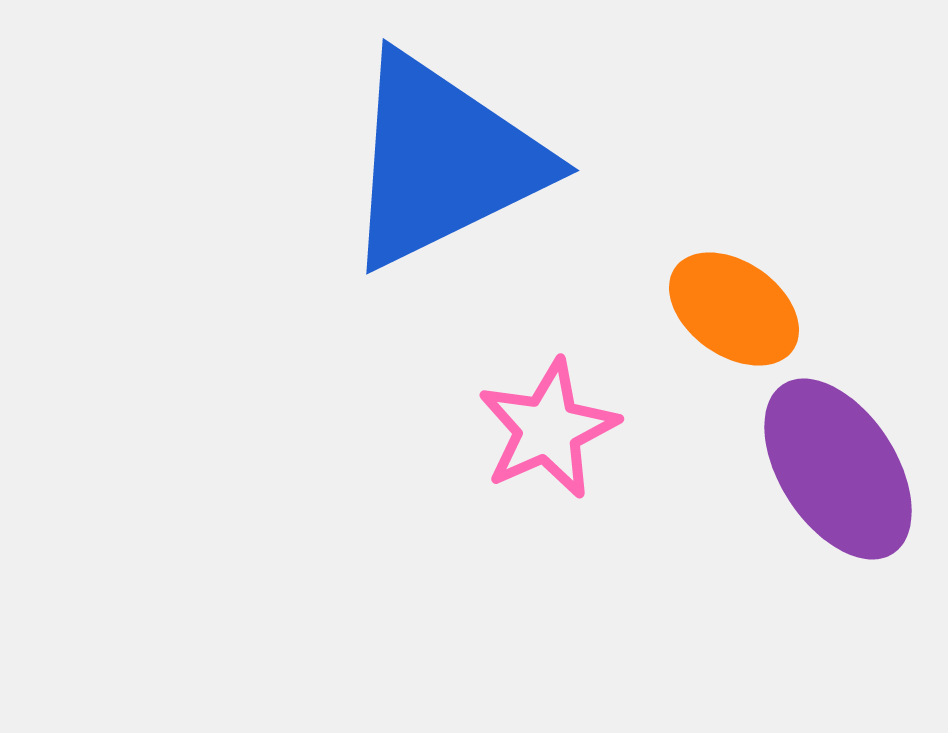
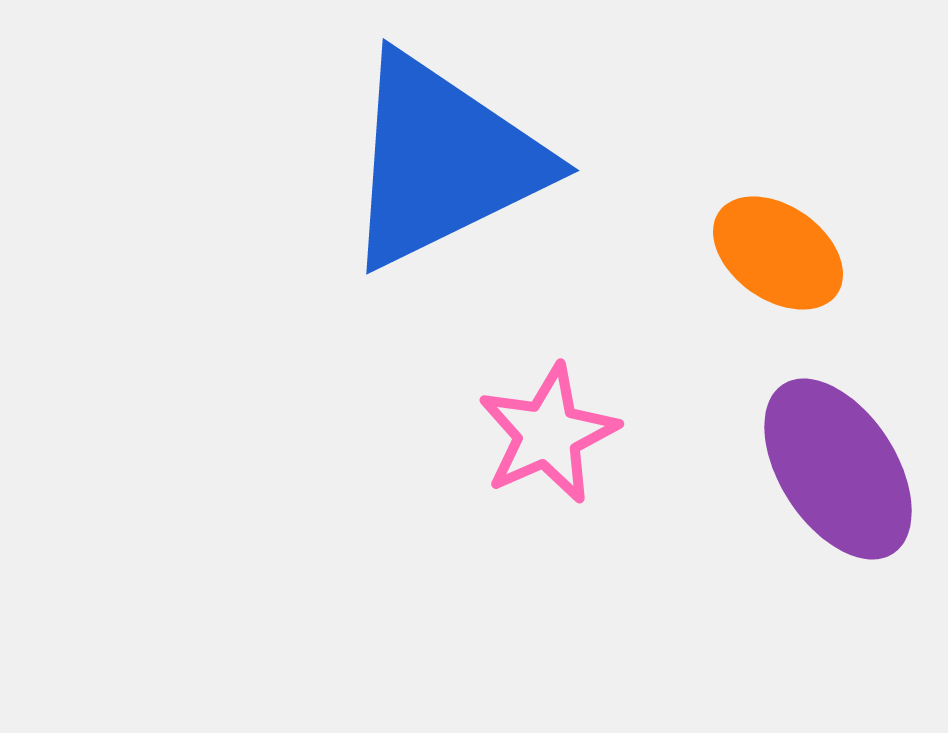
orange ellipse: moved 44 px right, 56 px up
pink star: moved 5 px down
